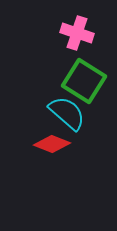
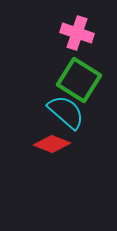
green square: moved 5 px left, 1 px up
cyan semicircle: moved 1 px left, 1 px up
